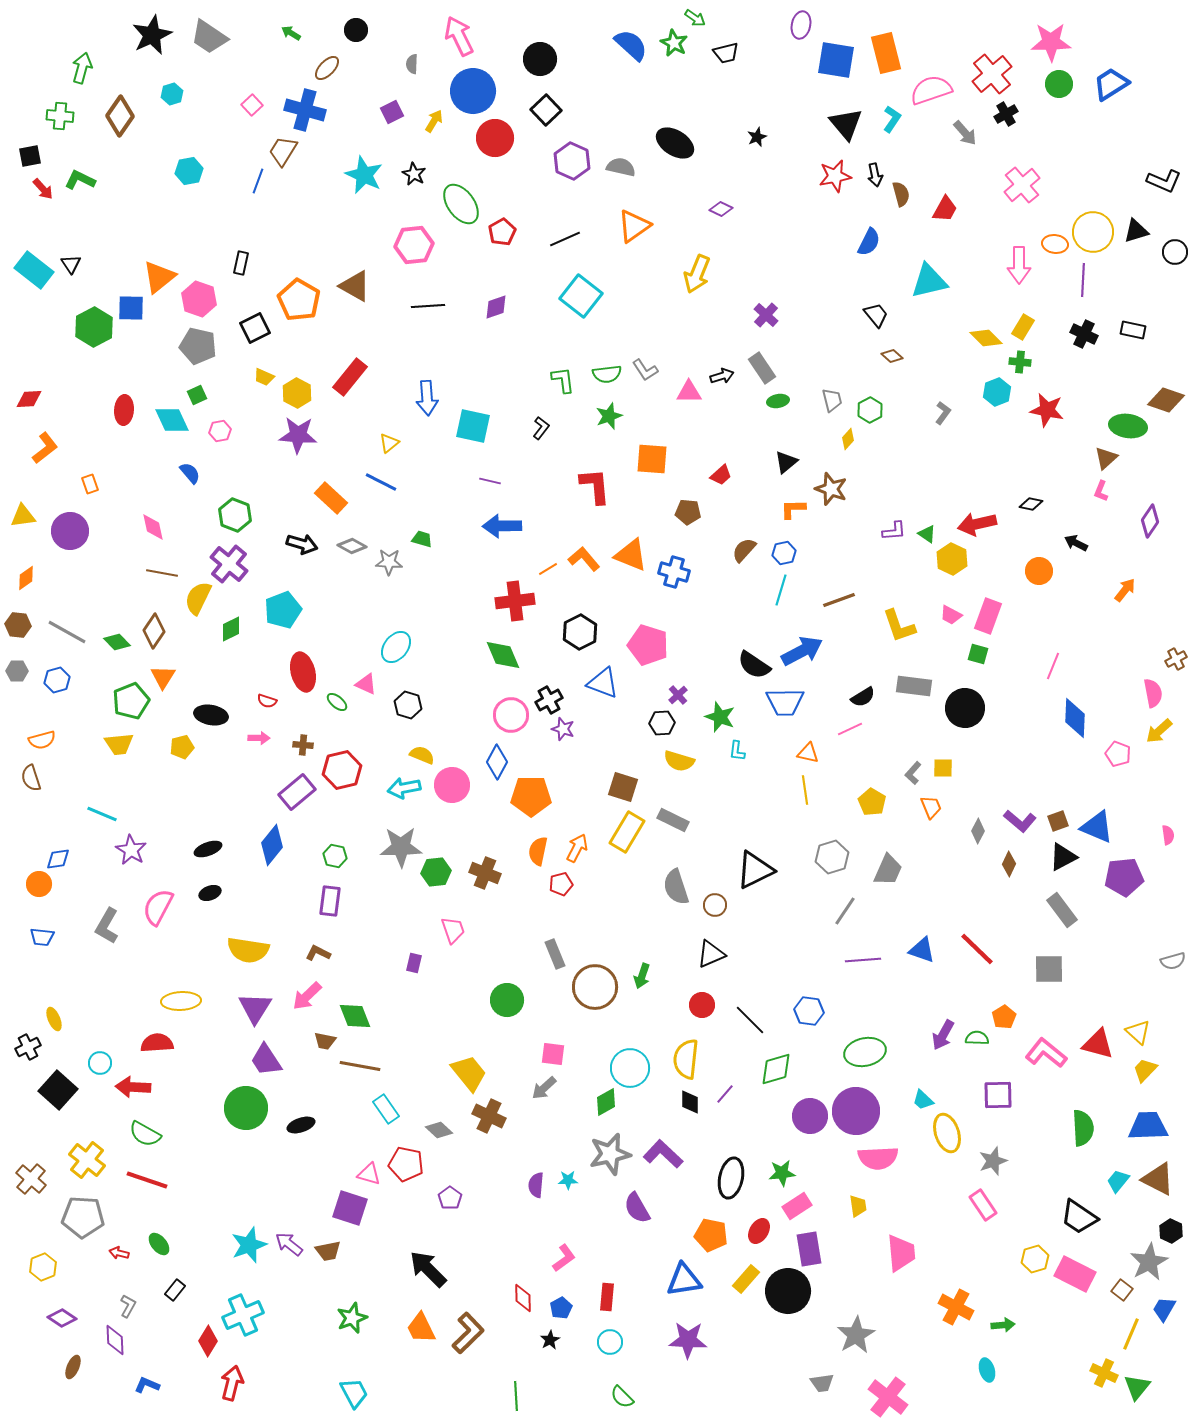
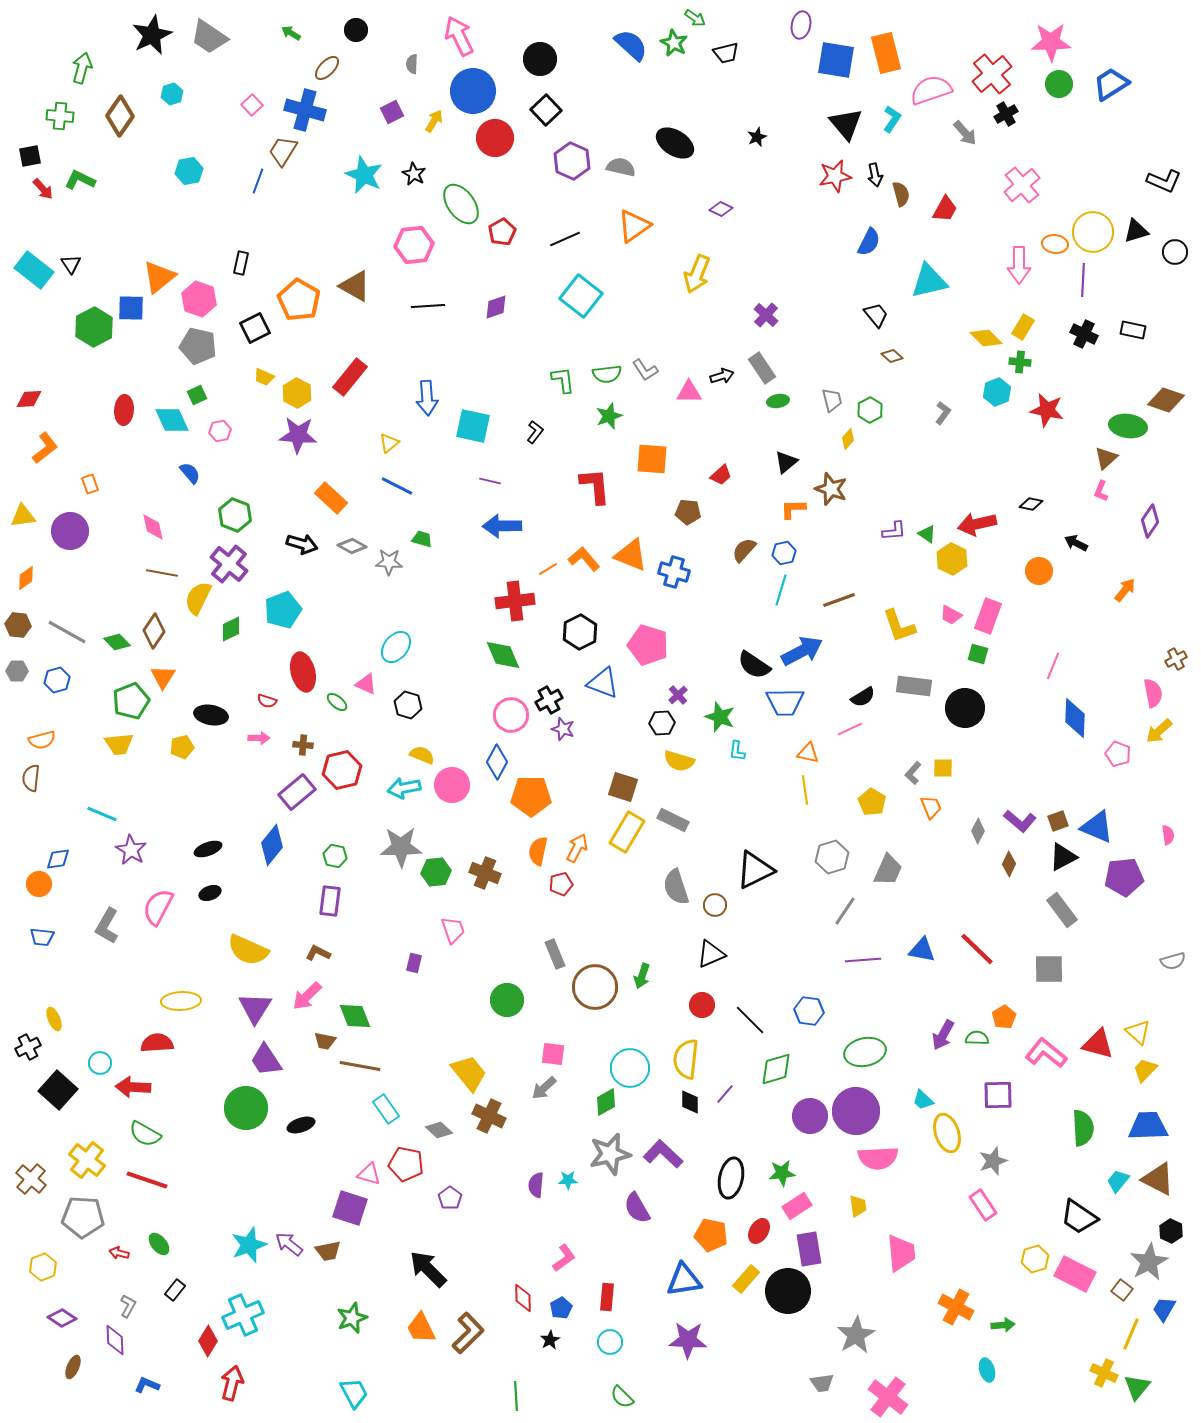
black L-shape at (541, 428): moved 6 px left, 4 px down
blue line at (381, 482): moved 16 px right, 4 px down
brown semicircle at (31, 778): rotated 24 degrees clockwise
yellow semicircle at (248, 950): rotated 15 degrees clockwise
blue triangle at (922, 950): rotated 8 degrees counterclockwise
